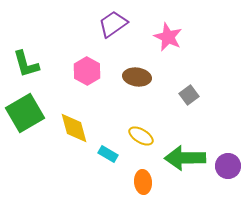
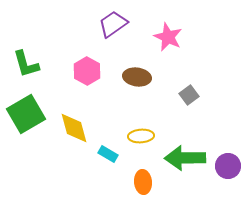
green square: moved 1 px right, 1 px down
yellow ellipse: rotated 35 degrees counterclockwise
